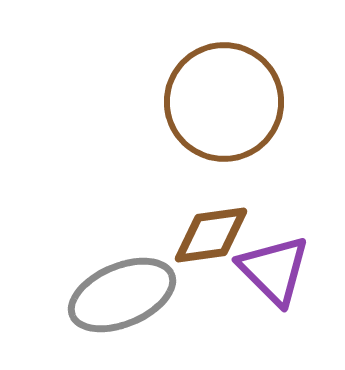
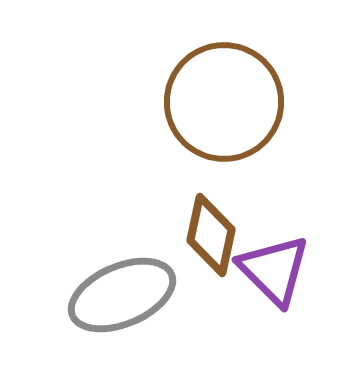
brown diamond: rotated 70 degrees counterclockwise
